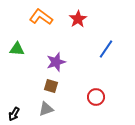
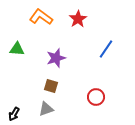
purple star: moved 4 px up
